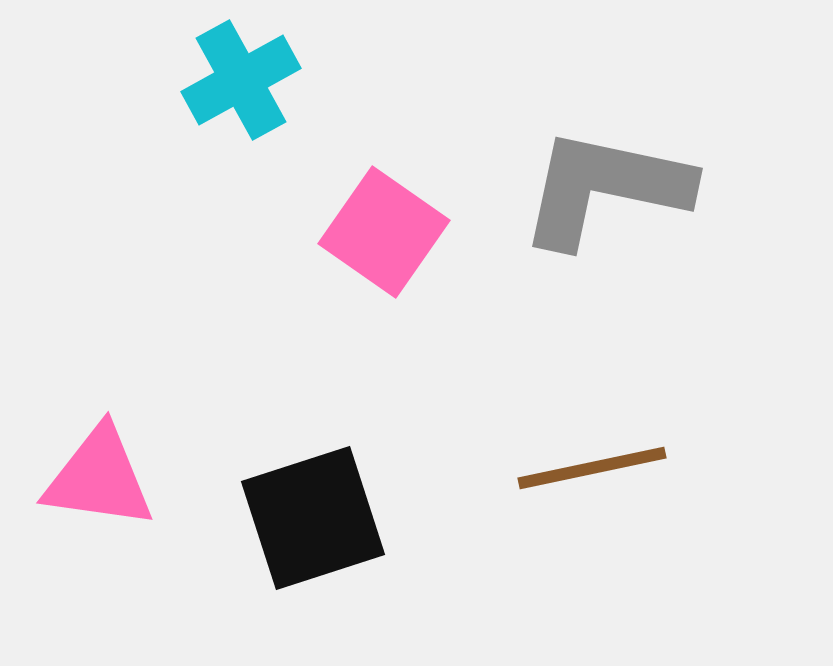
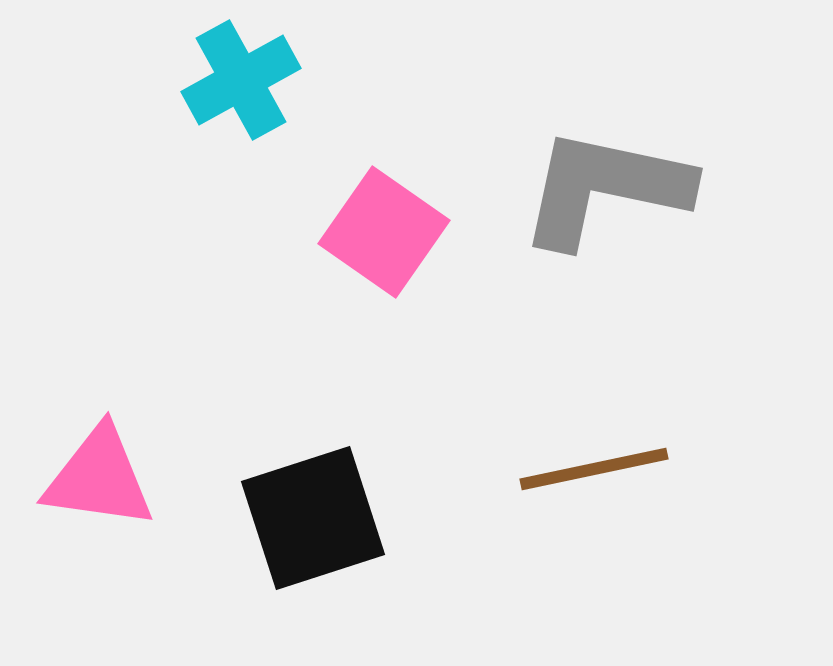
brown line: moved 2 px right, 1 px down
